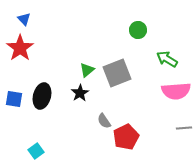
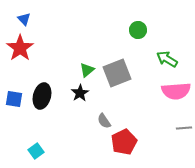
red pentagon: moved 2 px left, 5 px down
